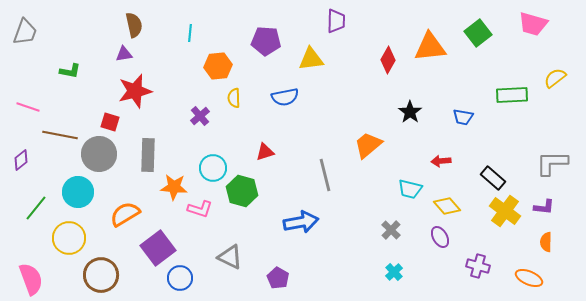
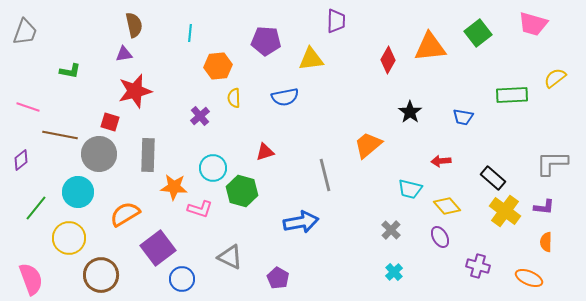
blue circle at (180, 278): moved 2 px right, 1 px down
